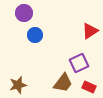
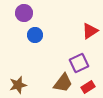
red rectangle: moved 1 px left; rotated 56 degrees counterclockwise
